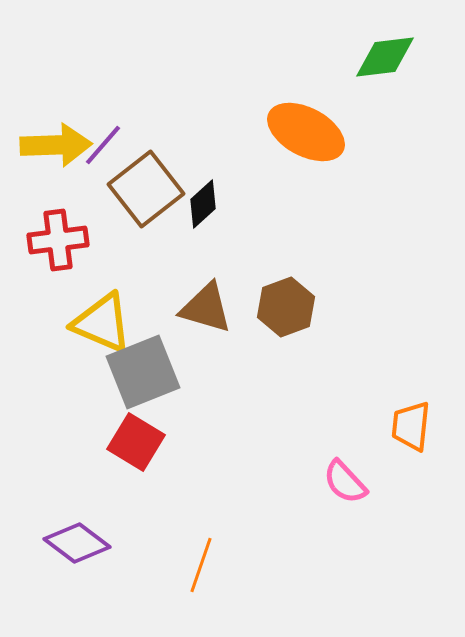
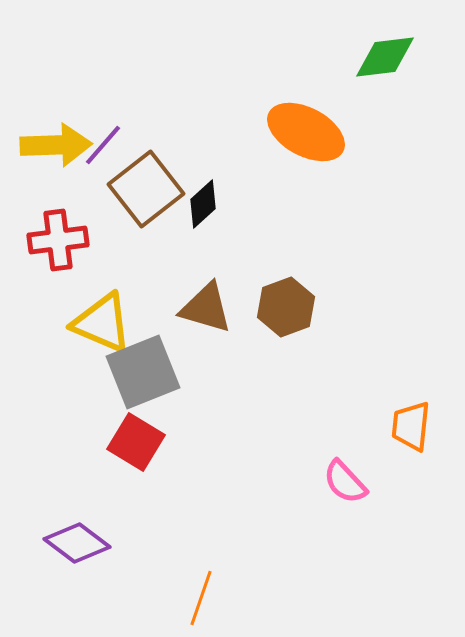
orange line: moved 33 px down
